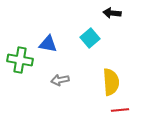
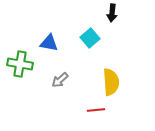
black arrow: rotated 90 degrees counterclockwise
blue triangle: moved 1 px right, 1 px up
green cross: moved 4 px down
gray arrow: rotated 30 degrees counterclockwise
red line: moved 24 px left
